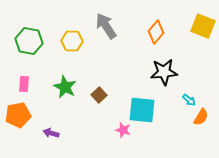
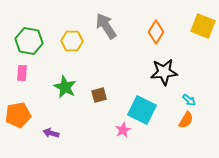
orange diamond: rotated 10 degrees counterclockwise
pink rectangle: moved 2 px left, 11 px up
brown square: rotated 28 degrees clockwise
cyan square: rotated 20 degrees clockwise
orange semicircle: moved 15 px left, 3 px down
pink star: rotated 28 degrees clockwise
